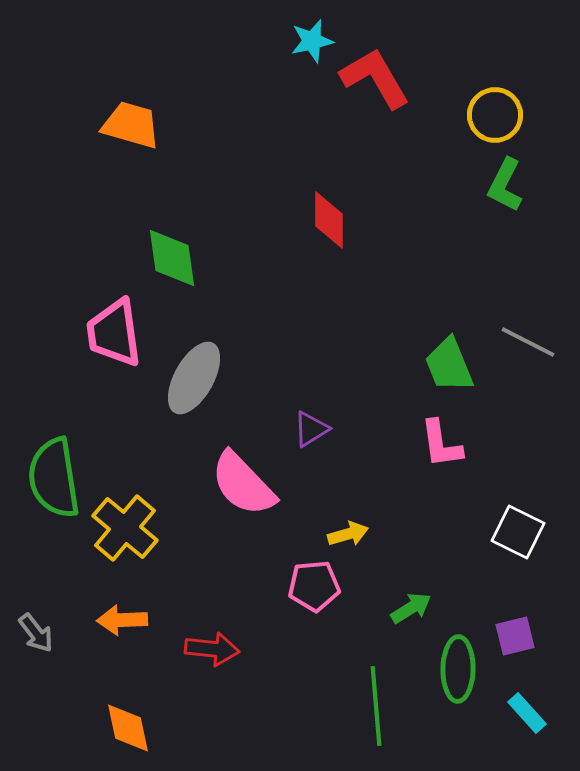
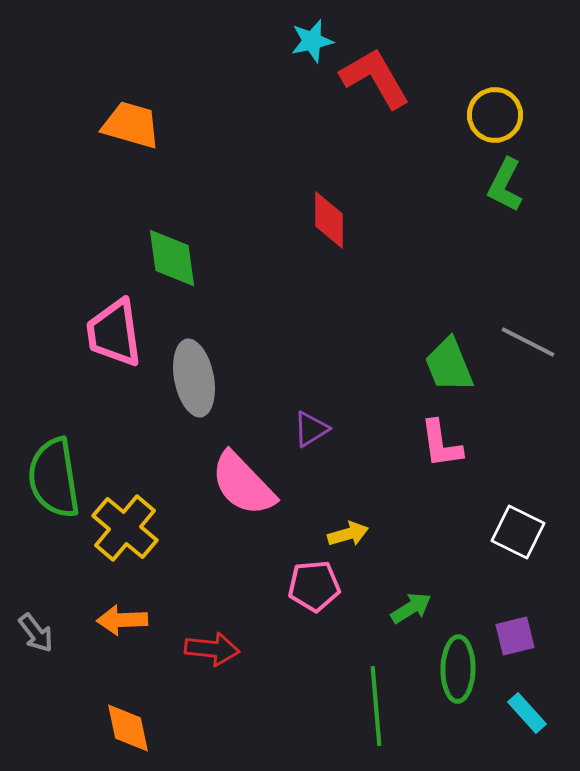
gray ellipse: rotated 40 degrees counterclockwise
